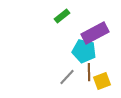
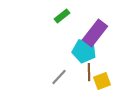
purple rectangle: rotated 24 degrees counterclockwise
gray line: moved 8 px left
